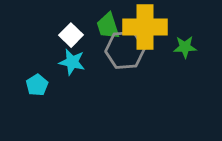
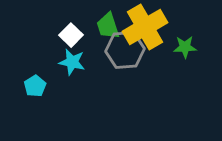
yellow cross: rotated 30 degrees counterclockwise
cyan pentagon: moved 2 px left, 1 px down
